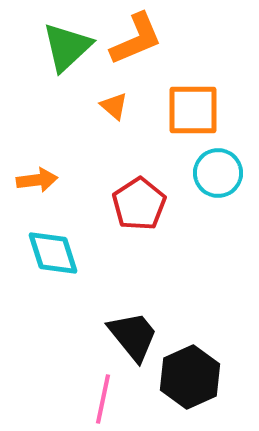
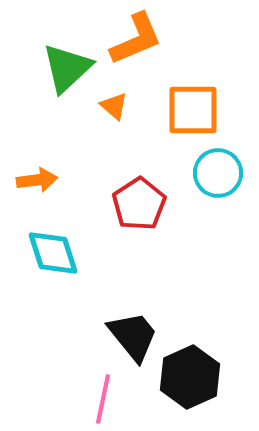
green triangle: moved 21 px down
